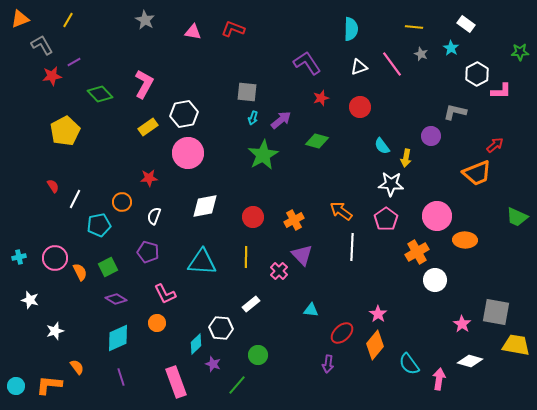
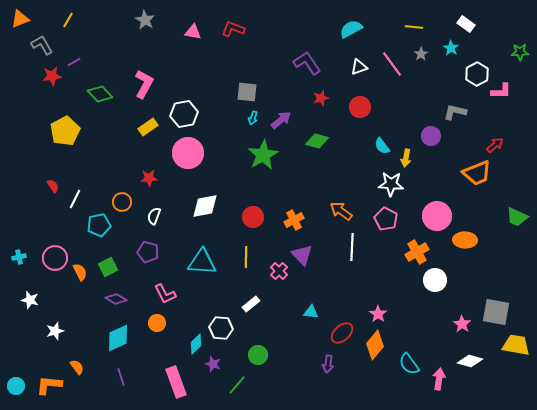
cyan semicircle at (351, 29): rotated 120 degrees counterclockwise
gray star at (421, 54): rotated 16 degrees clockwise
pink pentagon at (386, 219): rotated 10 degrees counterclockwise
cyan triangle at (311, 310): moved 2 px down
